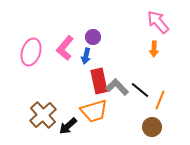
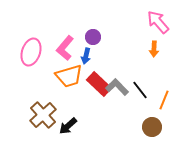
red rectangle: moved 3 px down; rotated 35 degrees counterclockwise
black line: rotated 12 degrees clockwise
orange line: moved 4 px right
orange trapezoid: moved 25 px left, 35 px up
